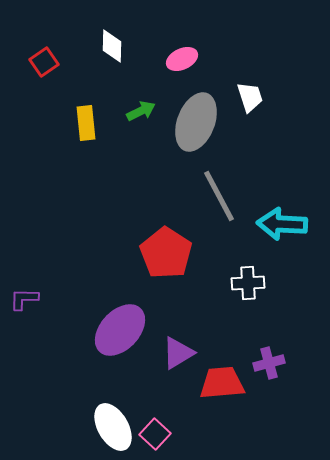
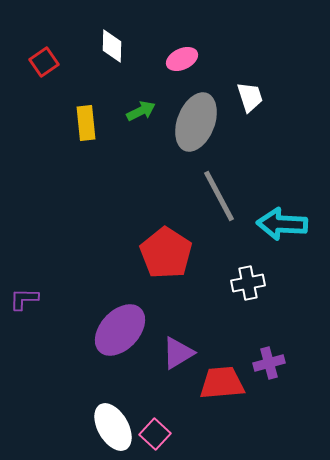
white cross: rotated 8 degrees counterclockwise
